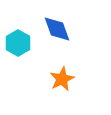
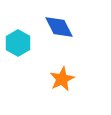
blue diamond: moved 2 px right, 2 px up; rotated 8 degrees counterclockwise
